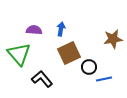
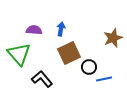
brown star: moved 1 px up; rotated 12 degrees counterclockwise
